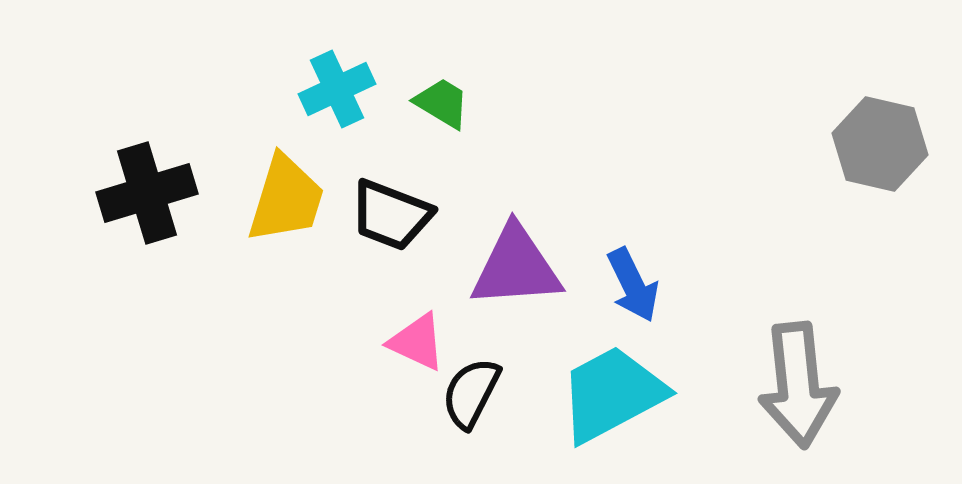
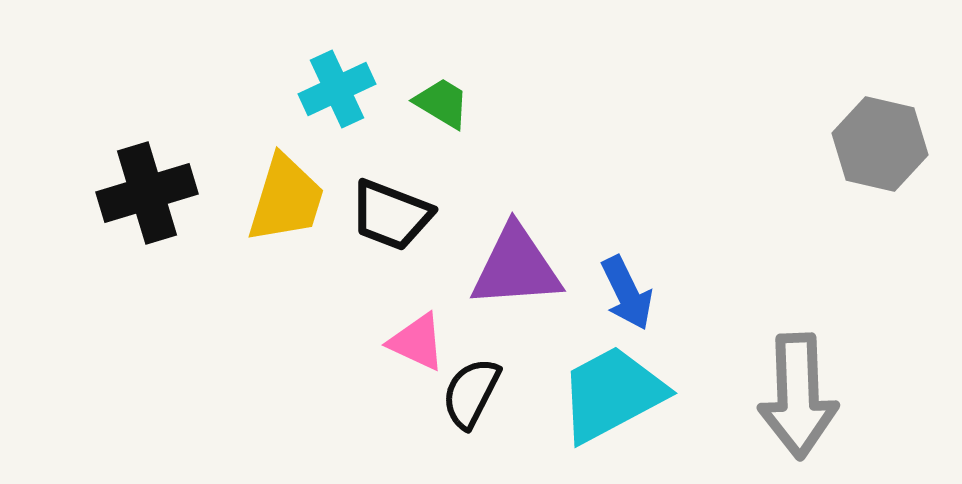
blue arrow: moved 6 px left, 8 px down
gray arrow: moved 11 px down; rotated 4 degrees clockwise
